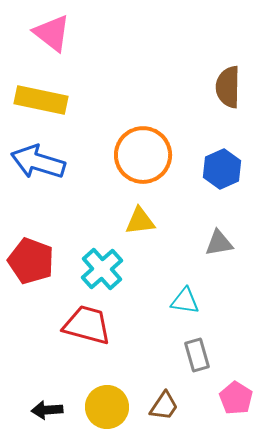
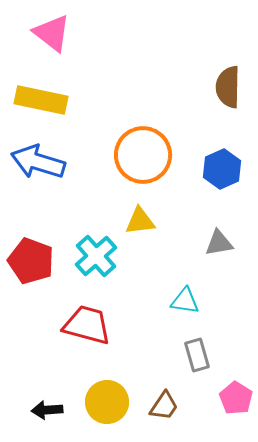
cyan cross: moved 6 px left, 13 px up
yellow circle: moved 5 px up
